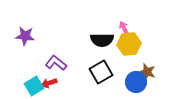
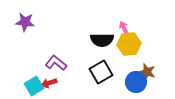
purple star: moved 14 px up
